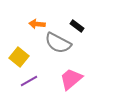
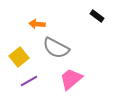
black rectangle: moved 20 px right, 10 px up
gray semicircle: moved 2 px left, 5 px down
yellow square: rotated 12 degrees clockwise
